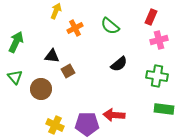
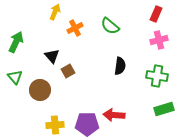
yellow arrow: moved 1 px left, 1 px down
red rectangle: moved 5 px right, 3 px up
black triangle: rotated 42 degrees clockwise
black semicircle: moved 1 px right, 2 px down; rotated 42 degrees counterclockwise
brown circle: moved 1 px left, 1 px down
green rectangle: rotated 24 degrees counterclockwise
yellow cross: rotated 30 degrees counterclockwise
